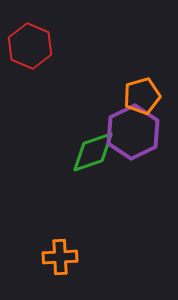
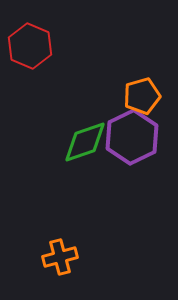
purple hexagon: moved 1 px left, 5 px down
green diamond: moved 8 px left, 10 px up
orange cross: rotated 12 degrees counterclockwise
